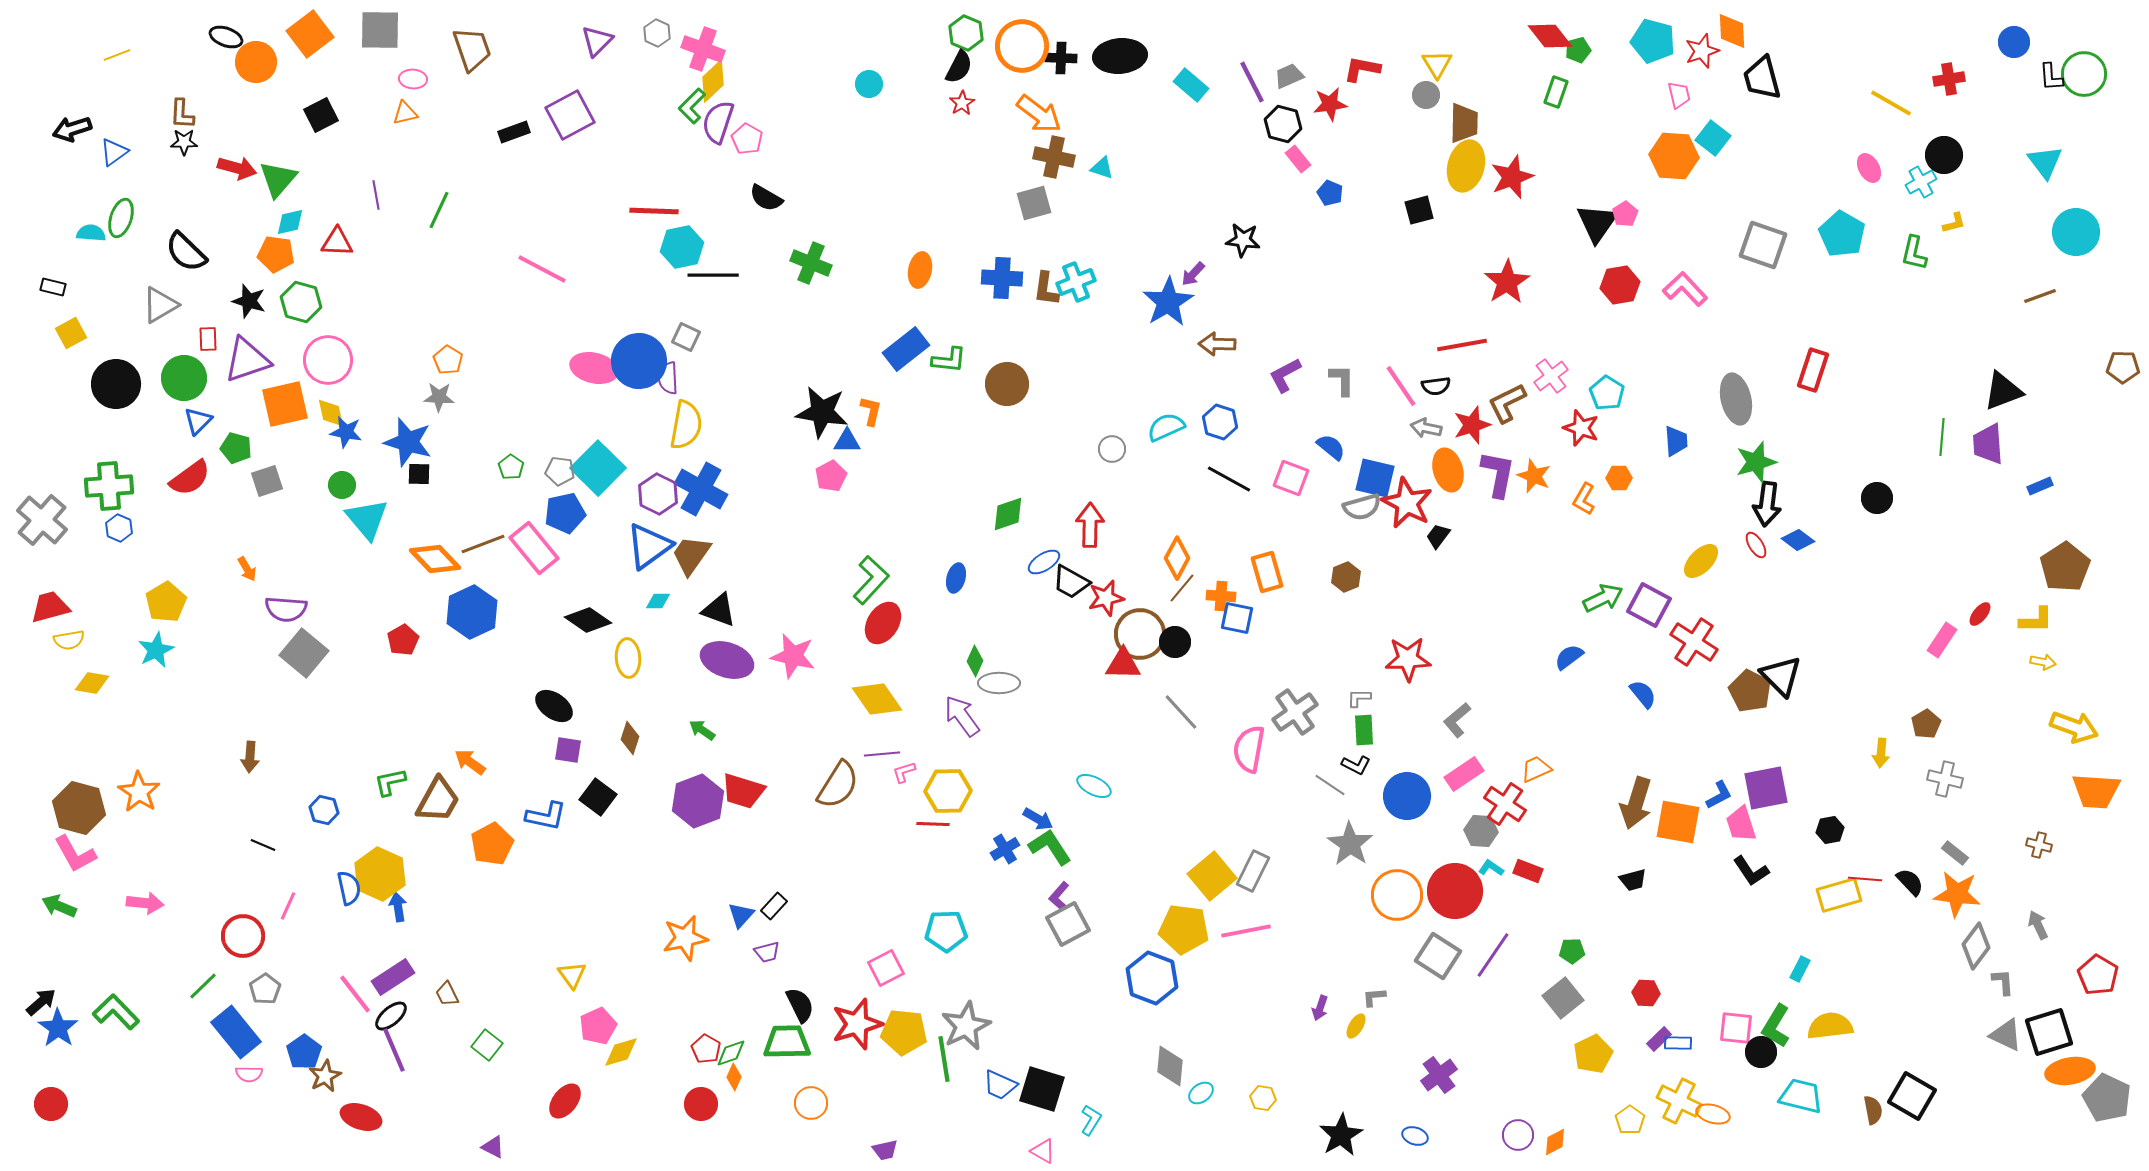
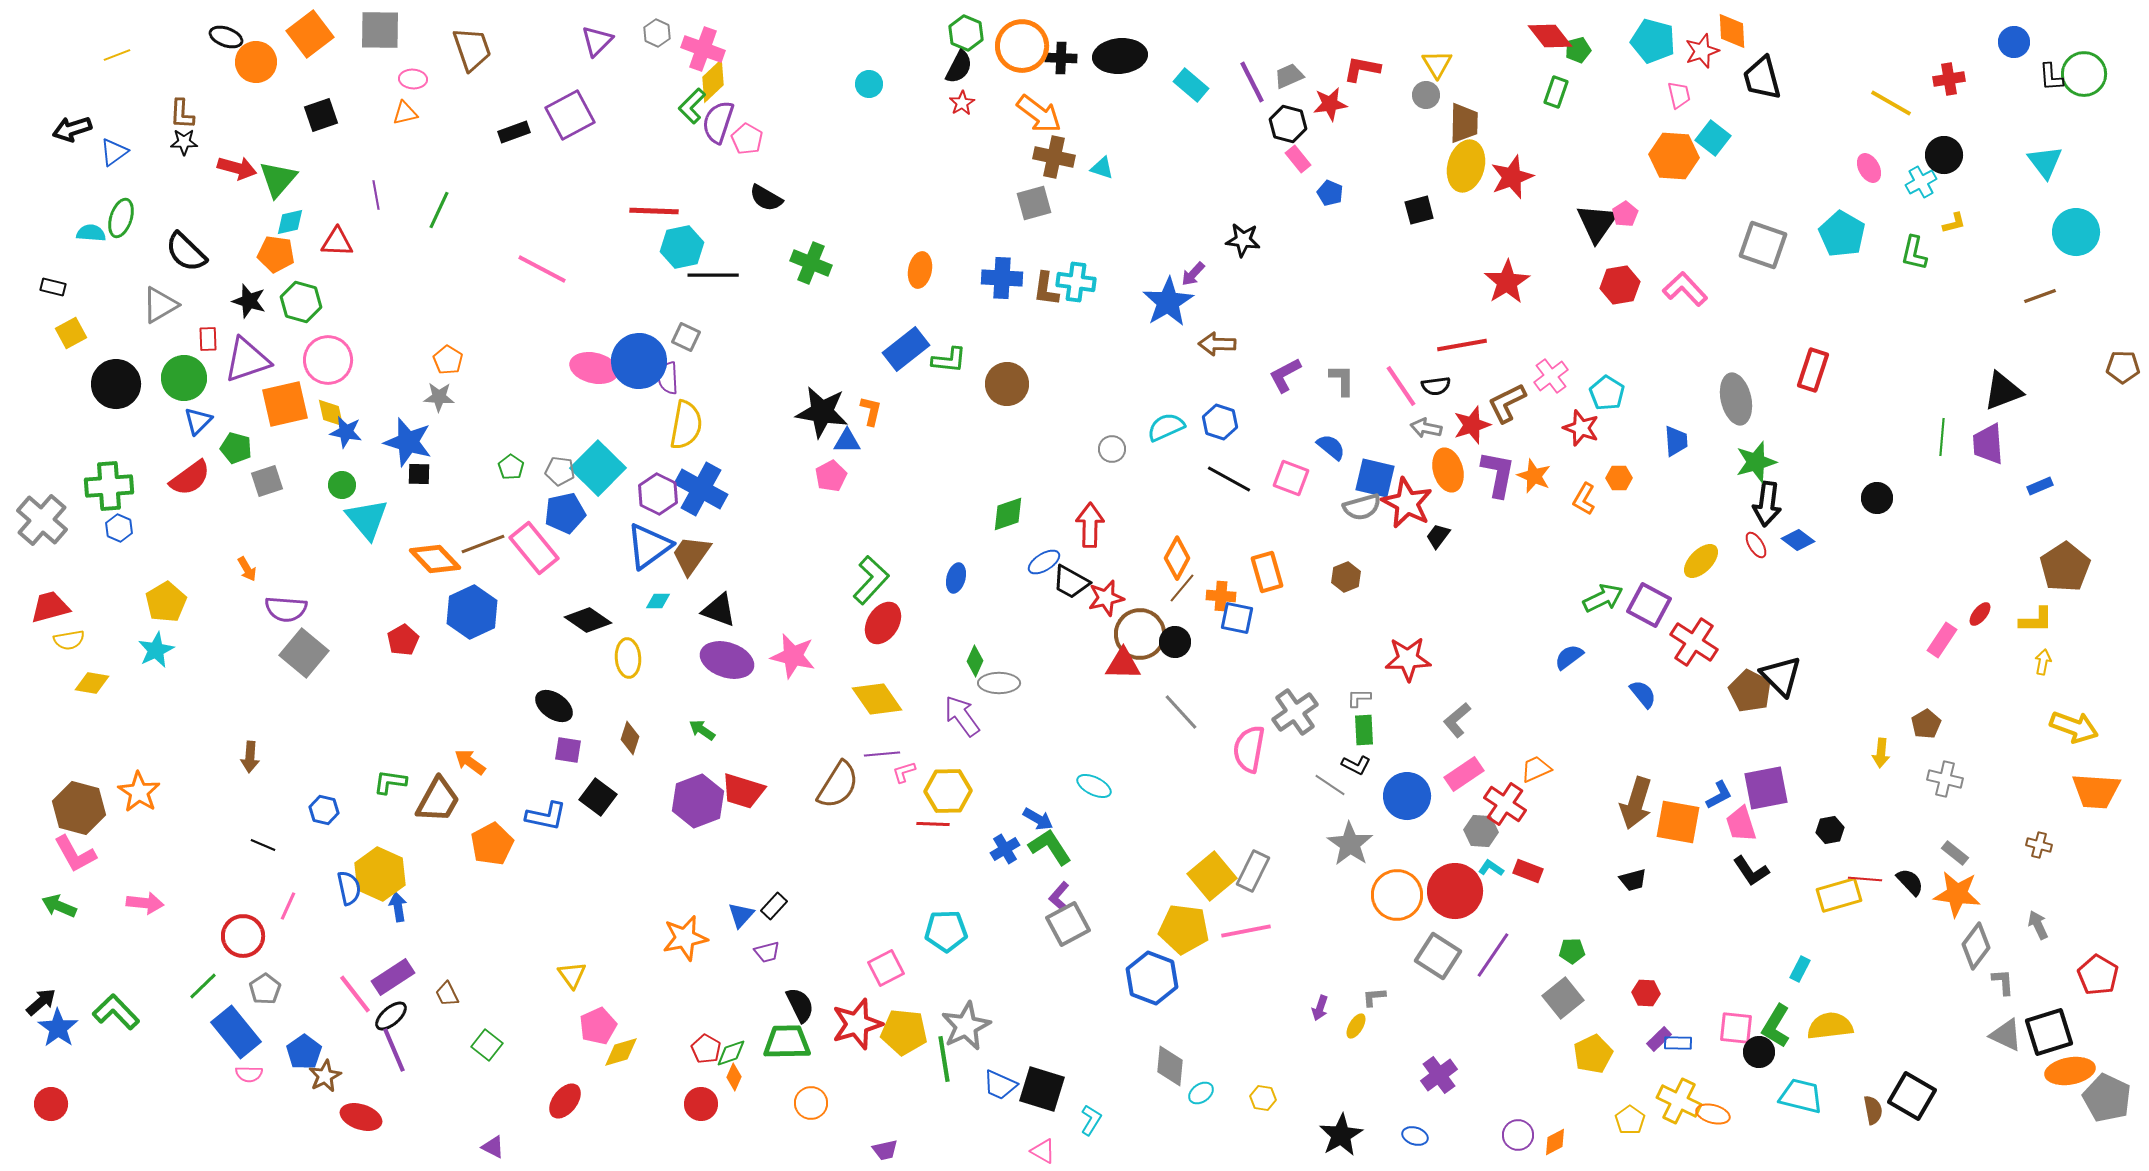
black square at (321, 115): rotated 8 degrees clockwise
black hexagon at (1283, 124): moved 5 px right
cyan cross at (1076, 282): rotated 30 degrees clockwise
yellow arrow at (2043, 662): rotated 90 degrees counterclockwise
green L-shape at (390, 782): rotated 20 degrees clockwise
black circle at (1761, 1052): moved 2 px left
